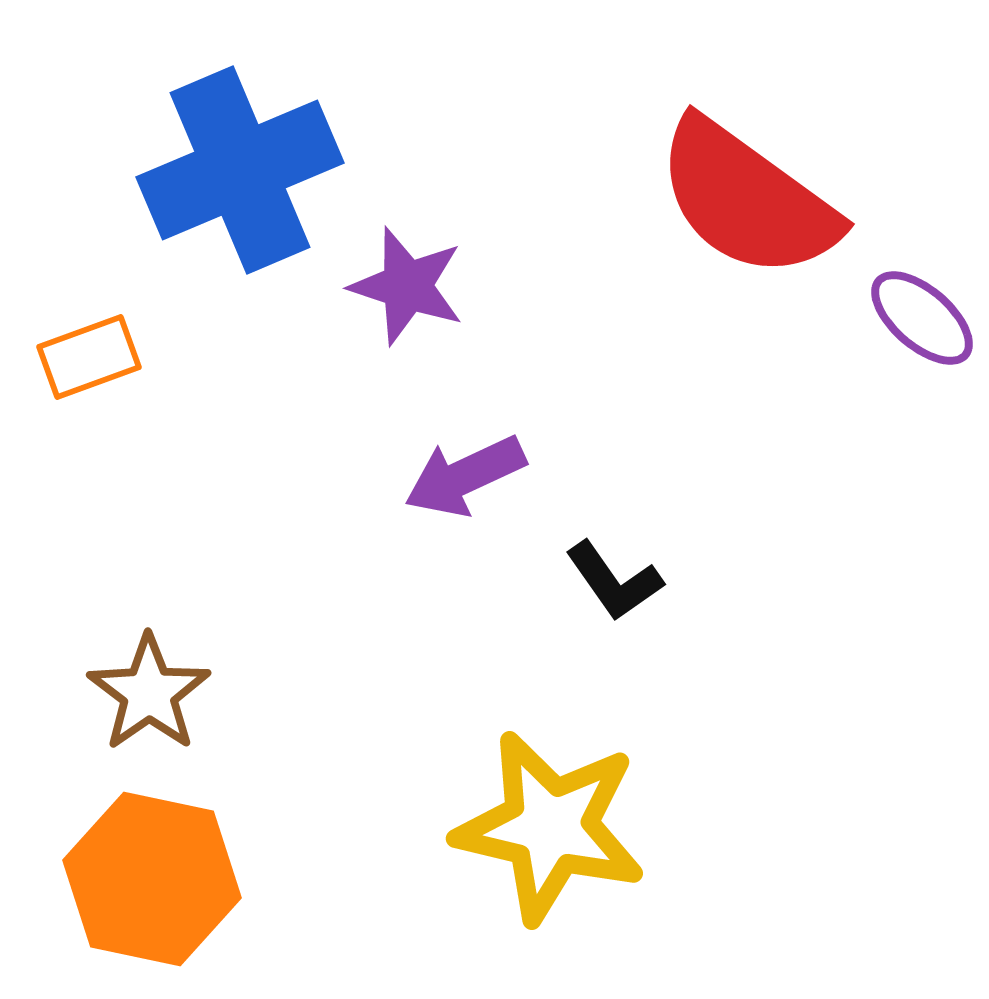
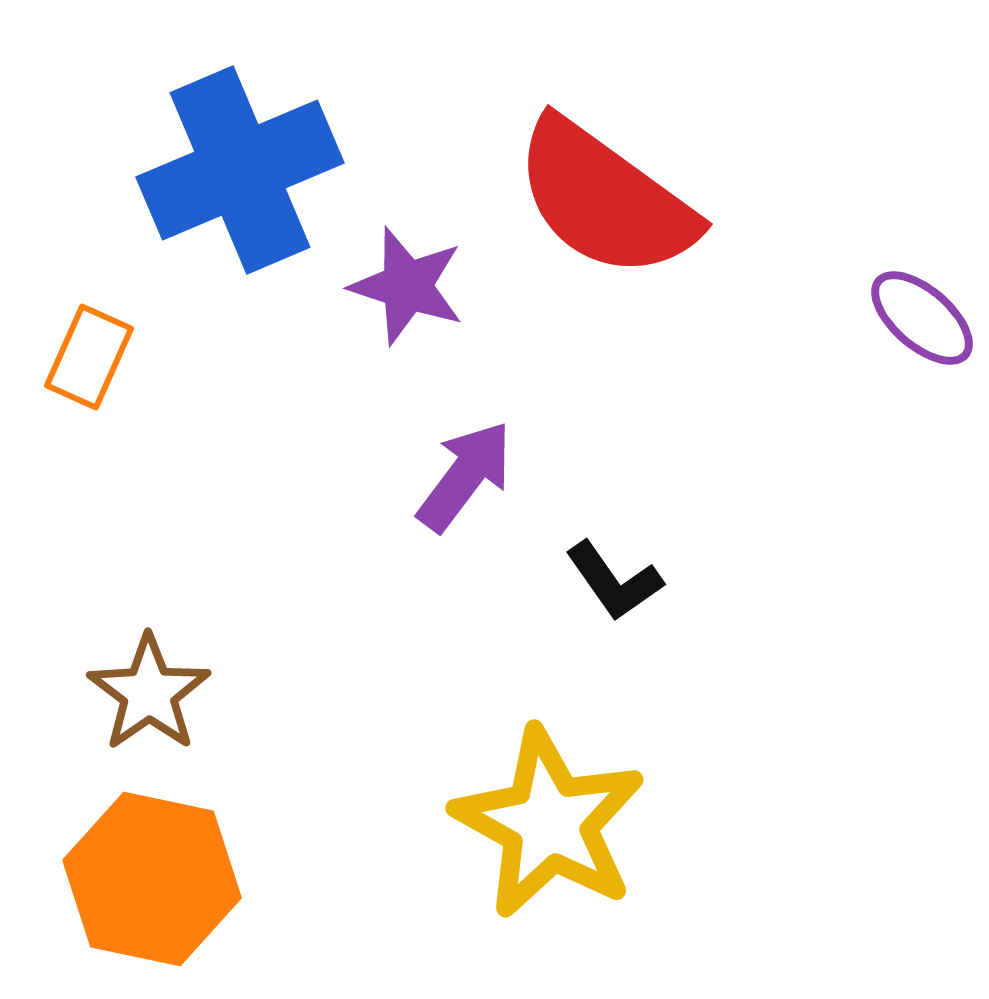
red semicircle: moved 142 px left
orange rectangle: rotated 46 degrees counterclockwise
purple arrow: rotated 152 degrees clockwise
yellow star: moved 1 px left, 4 px up; rotated 16 degrees clockwise
